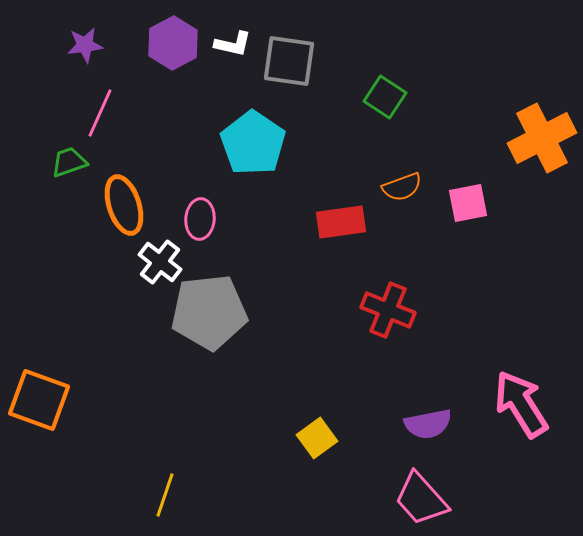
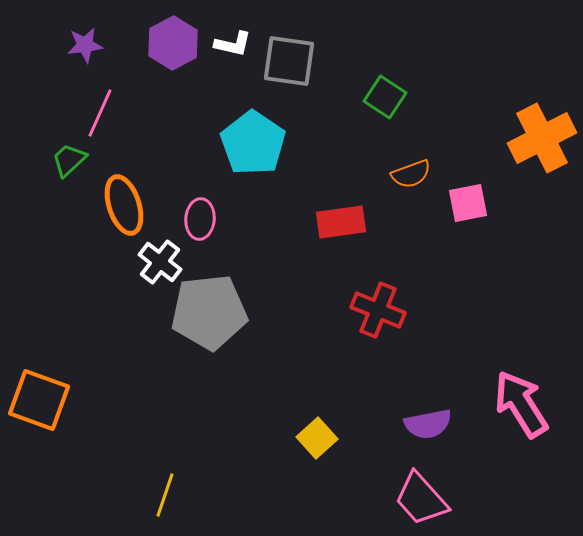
green trapezoid: moved 2 px up; rotated 24 degrees counterclockwise
orange semicircle: moved 9 px right, 13 px up
red cross: moved 10 px left
yellow square: rotated 6 degrees counterclockwise
